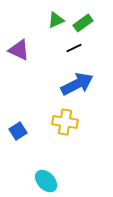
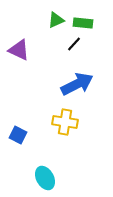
green rectangle: rotated 42 degrees clockwise
black line: moved 4 px up; rotated 21 degrees counterclockwise
blue square: moved 4 px down; rotated 30 degrees counterclockwise
cyan ellipse: moved 1 px left, 3 px up; rotated 15 degrees clockwise
